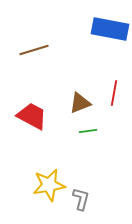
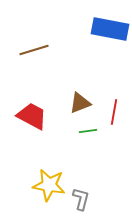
red line: moved 19 px down
yellow star: rotated 20 degrees clockwise
